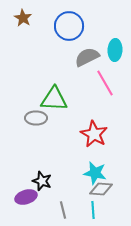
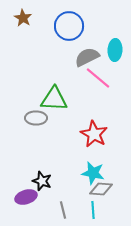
pink line: moved 7 px left, 5 px up; rotated 20 degrees counterclockwise
cyan star: moved 2 px left
